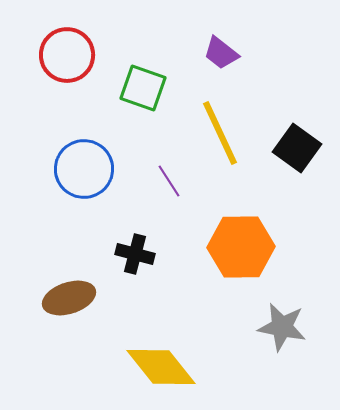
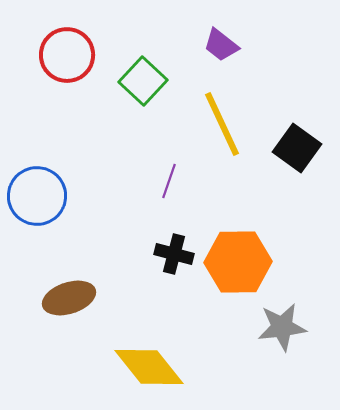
purple trapezoid: moved 8 px up
green square: moved 7 px up; rotated 24 degrees clockwise
yellow line: moved 2 px right, 9 px up
blue circle: moved 47 px left, 27 px down
purple line: rotated 52 degrees clockwise
orange hexagon: moved 3 px left, 15 px down
black cross: moved 39 px right
gray star: rotated 18 degrees counterclockwise
yellow diamond: moved 12 px left
